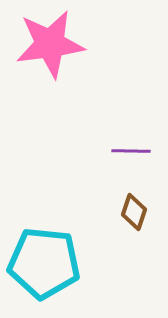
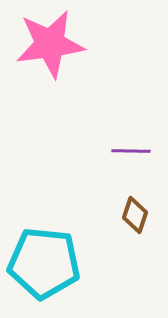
brown diamond: moved 1 px right, 3 px down
